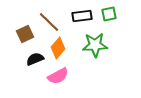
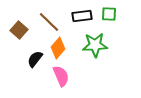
green square: rotated 14 degrees clockwise
brown square: moved 6 px left, 4 px up; rotated 24 degrees counterclockwise
black semicircle: rotated 30 degrees counterclockwise
pink semicircle: moved 3 px right; rotated 85 degrees counterclockwise
